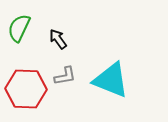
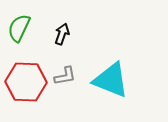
black arrow: moved 4 px right, 5 px up; rotated 55 degrees clockwise
red hexagon: moved 7 px up
